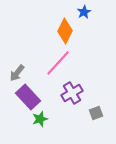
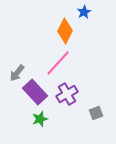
purple cross: moved 5 px left, 1 px down
purple rectangle: moved 7 px right, 5 px up
